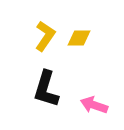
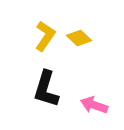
yellow diamond: rotated 45 degrees clockwise
